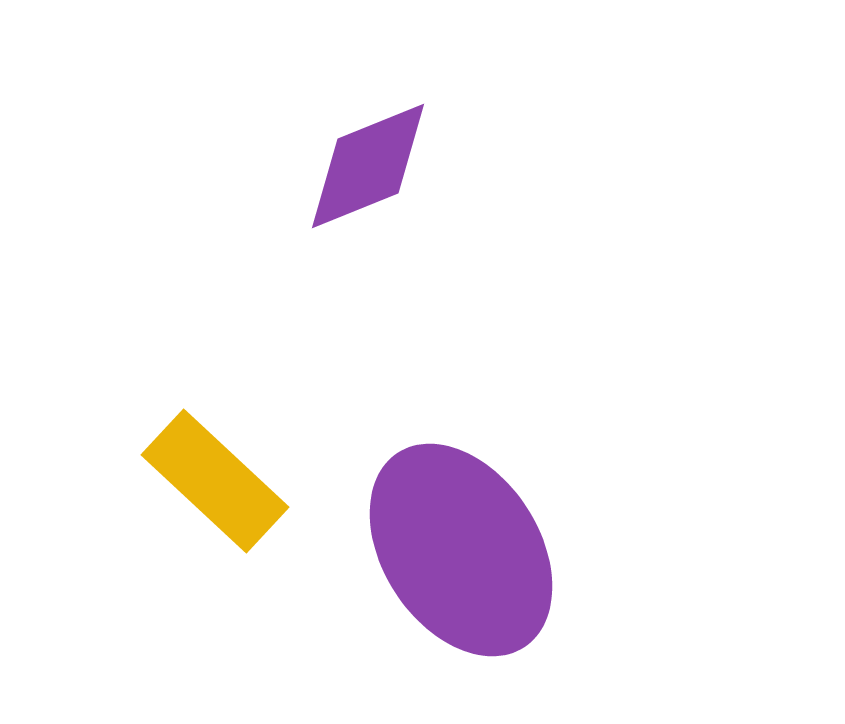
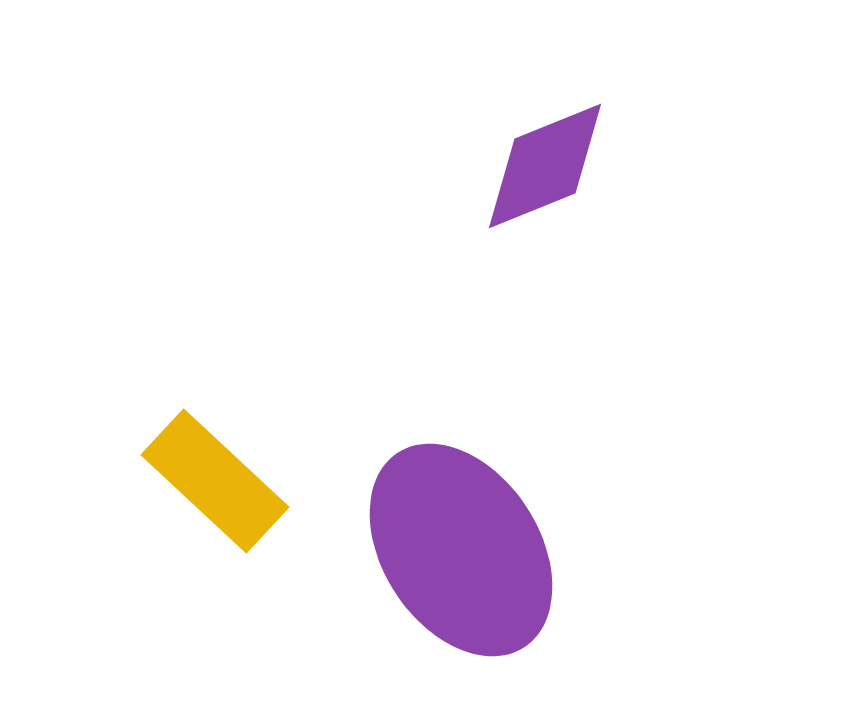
purple diamond: moved 177 px right
